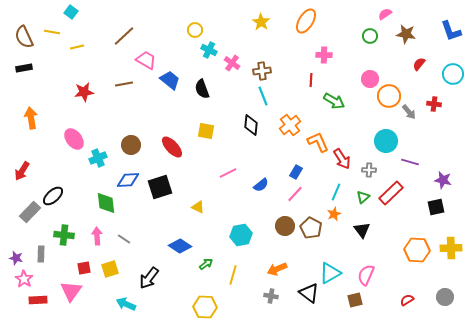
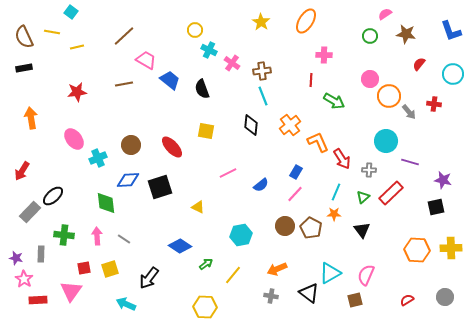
red star at (84, 92): moved 7 px left
orange star at (334, 214): rotated 24 degrees clockwise
yellow line at (233, 275): rotated 24 degrees clockwise
